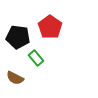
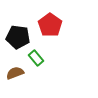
red pentagon: moved 2 px up
brown semicircle: moved 5 px up; rotated 132 degrees clockwise
